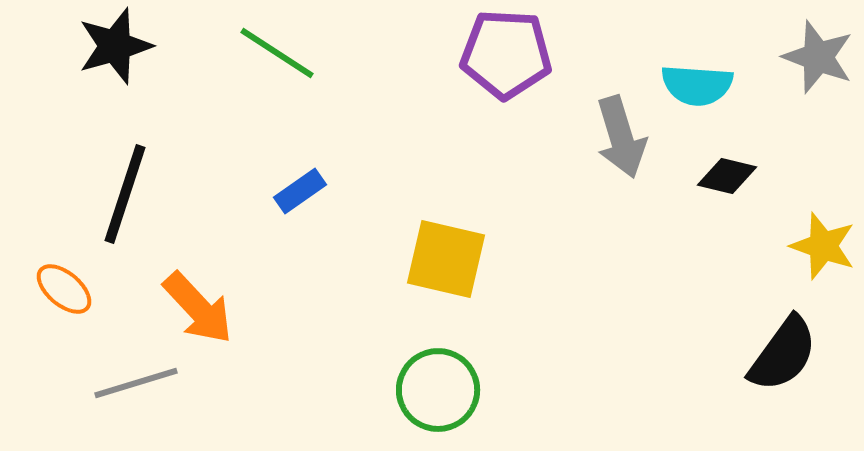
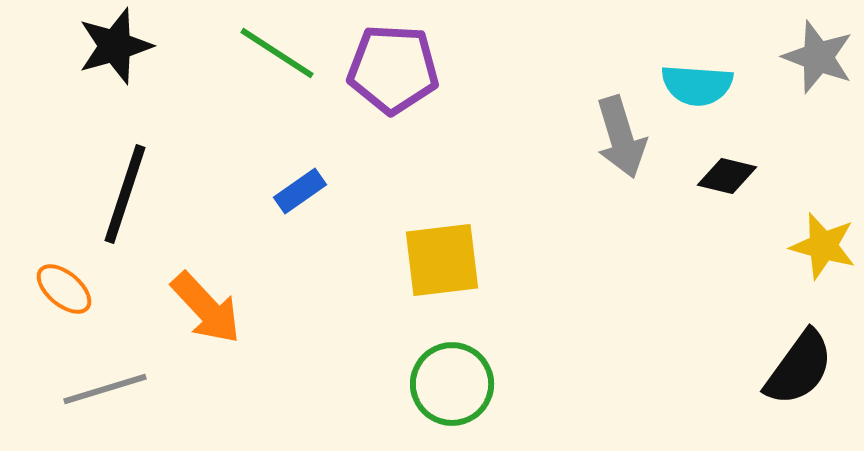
purple pentagon: moved 113 px left, 15 px down
yellow star: rotated 4 degrees counterclockwise
yellow square: moved 4 px left, 1 px down; rotated 20 degrees counterclockwise
orange arrow: moved 8 px right
black semicircle: moved 16 px right, 14 px down
gray line: moved 31 px left, 6 px down
green circle: moved 14 px right, 6 px up
